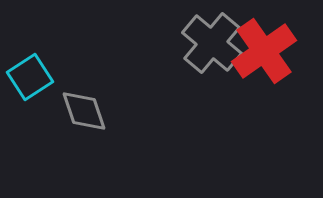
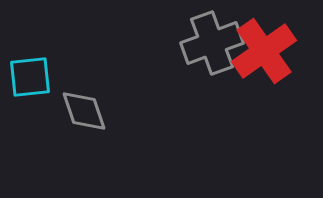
gray cross: rotated 30 degrees clockwise
cyan square: rotated 27 degrees clockwise
